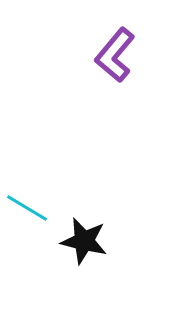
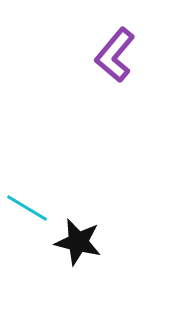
black star: moved 6 px left, 1 px down
